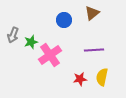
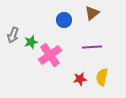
purple line: moved 2 px left, 3 px up
